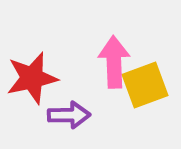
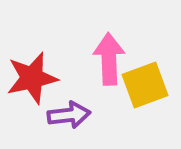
pink arrow: moved 5 px left, 3 px up
purple arrow: rotated 6 degrees counterclockwise
